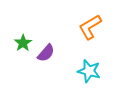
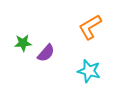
green star: rotated 30 degrees clockwise
